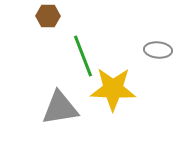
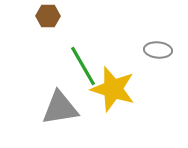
green line: moved 10 px down; rotated 9 degrees counterclockwise
yellow star: rotated 15 degrees clockwise
